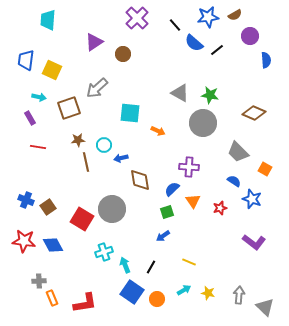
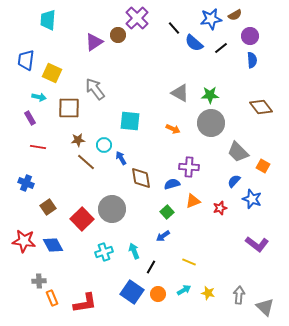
blue star at (208, 17): moved 3 px right, 2 px down
black line at (175, 25): moved 1 px left, 3 px down
black line at (217, 50): moved 4 px right, 2 px up
brown circle at (123, 54): moved 5 px left, 19 px up
blue semicircle at (266, 60): moved 14 px left
yellow square at (52, 70): moved 3 px down
gray arrow at (97, 88): moved 2 px left, 1 px down; rotated 95 degrees clockwise
green star at (210, 95): rotated 12 degrees counterclockwise
brown square at (69, 108): rotated 20 degrees clockwise
cyan square at (130, 113): moved 8 px down
brown diamond at (254, 113): moved 7 px right, 6 px up; rotated 30 degrees clockwise
gray circle at (203, 123): moved 8 px right
orange arrow at (158, 131): moved 15 px right, 2 px up
blue arrow at (121, 158): rotated 72 degrees clockwise
brown line at (86, 162): rotated 36 degrees counterclockwise
orange square at (265, 169): moved 2 px left, 3 px up
brown diamond at (140, 180): moved 1 px right, 2 px up
blue semicircle at (234, 181): rotated 80 degrees counterclockwise
blue semicircle at (172, 189): moved 5 px up; rotated 28 degrees clockwise
blue cross at (26, 200): moved 17 px up
orange triangle at (193, 201): rotated 42 degrees clockwise
green square at (167, 212): rotated 24 degrees counterclockwise
red square at (82, 219): rotated 15 degrees clockwise
purple L-shape at (254, 242): moved 3 px right, 2 px down
cyan arrow at (125, 265): moved 9 px right, 14 px up
orange circle at (157, 299): moved 1 px right, 5 px up
